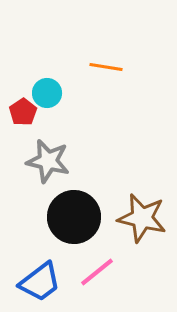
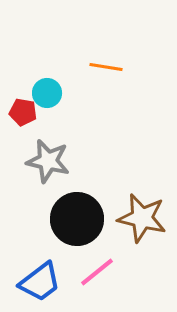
red pentagon: rotated 28 degrees counterclockwise
black circle: moved 3 px right, 2 px down
